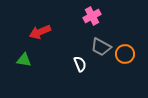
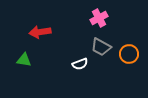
pink cross: moved 7 px right, 2 px down
red arrow: rotated 15 degrees clockwise
orange circle: moved 4 px right
white semicircle: rotated 91 degrees clockwise
